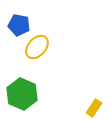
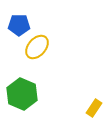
blue pentagon: rotated 10 degrees counterclockwise
